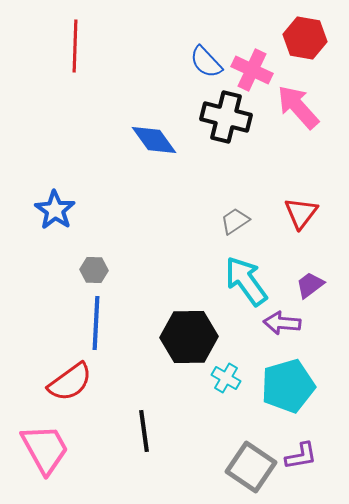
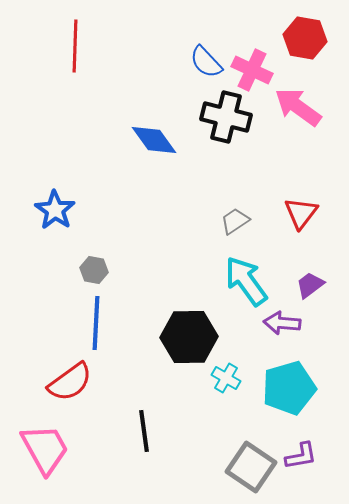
pink arrow: rotated 12 degrees counterclockwise
gray hexagon: rotated 8 degrees clockwise
cyan pentagon: moved 1 px right, 2 px down
